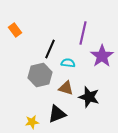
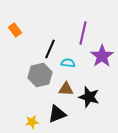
brown triangle: moved 1 px down; rotated 14 degrees counterclockwise
